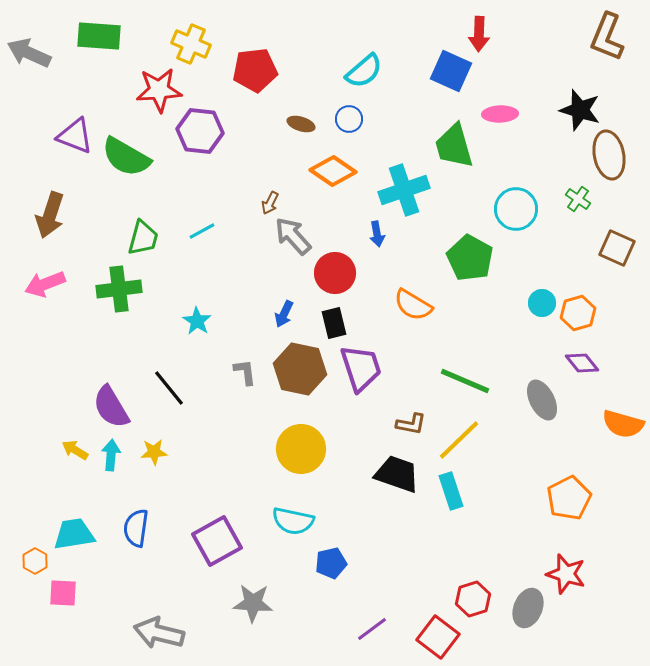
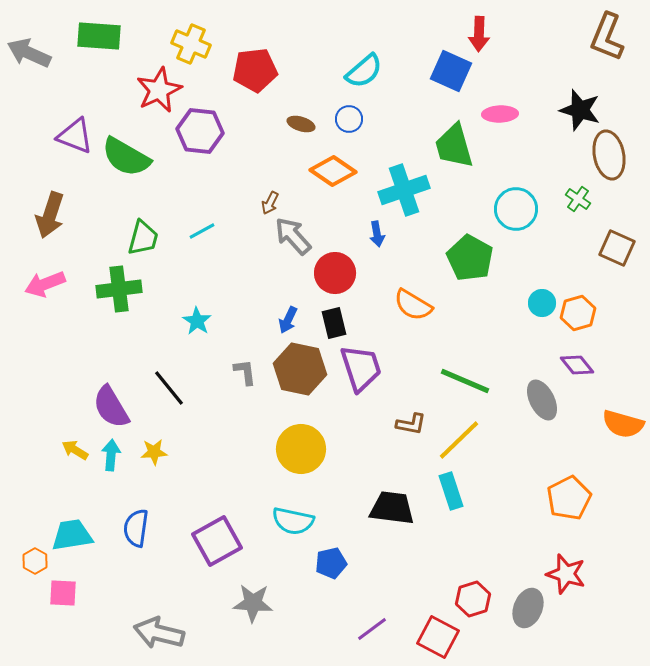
red star at (159, 90): rotated 21 degrees counterclockwise
blue arrow at (284, 314): moved 4 px right, 6 px down
purple diamond at (582, 363): moved 5 px left, 2 px down
black trapezoid at (397, 474): moved 5 px left, 34 px down; rotated 12 degrees counterclockwise
cyan trapezoid at (74, 534): moved 2 px left, 1 px down
red square at (438, 637): rotated 9 degrees counterclockwise
